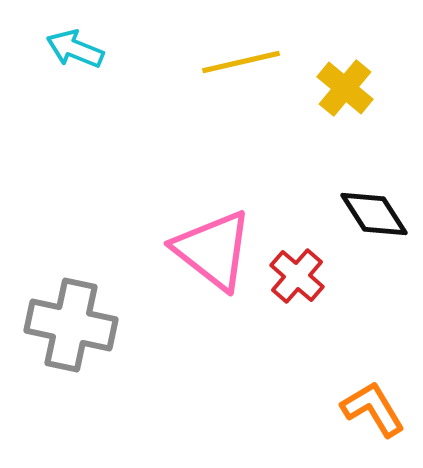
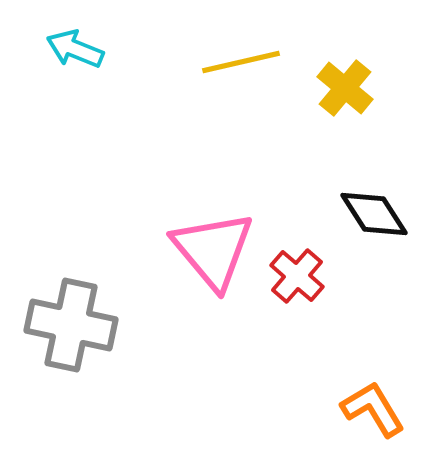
pink triangle: rotated 12 degrees clockwise
